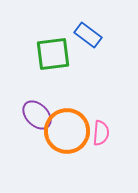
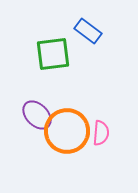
blue rectangle: moved 4 px up
